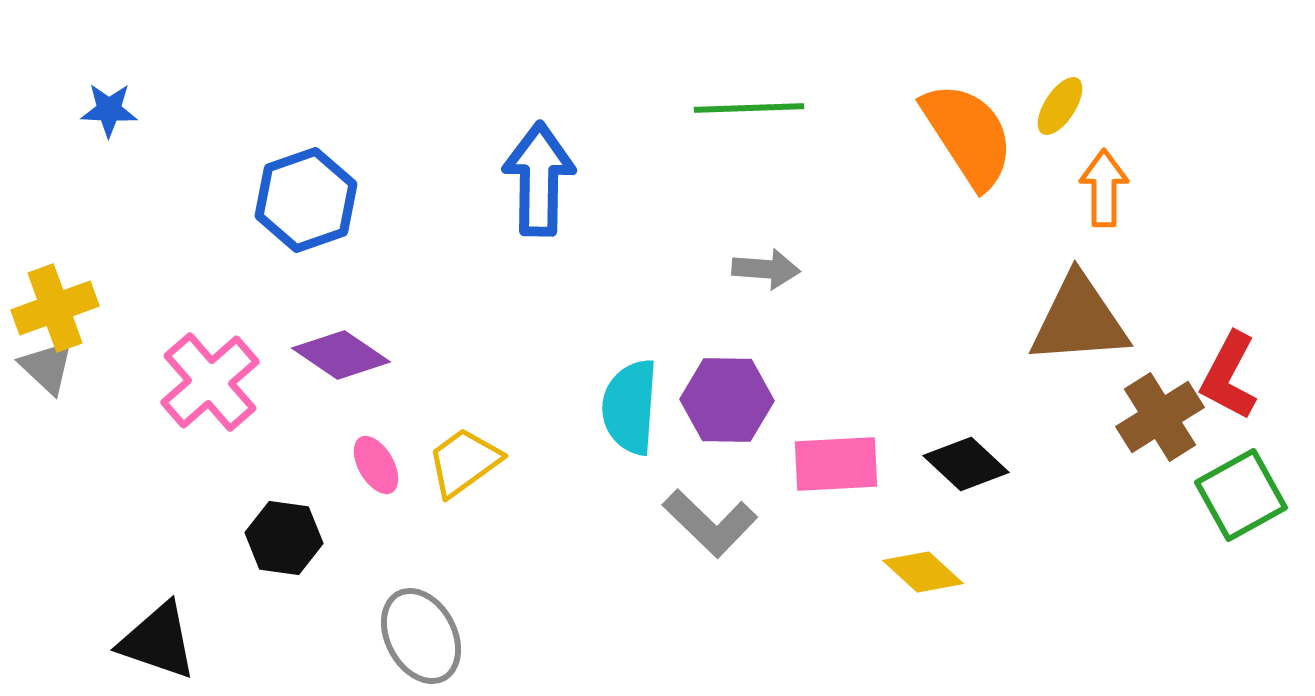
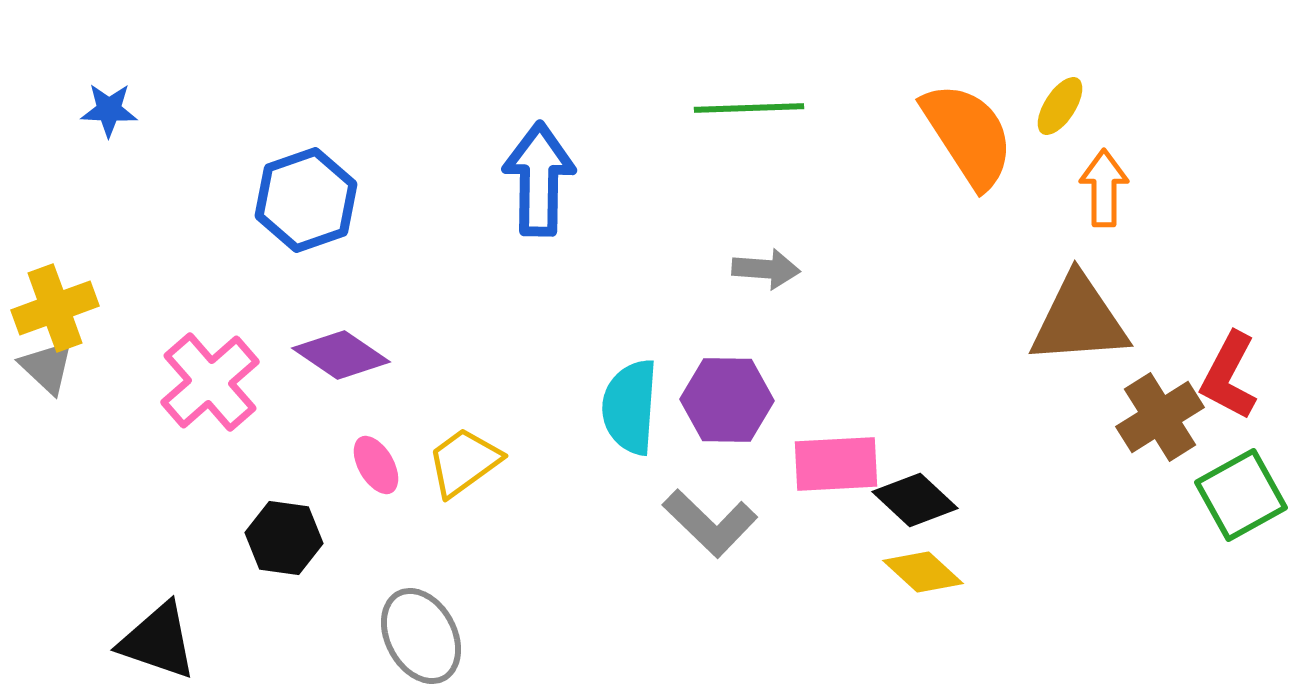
black diamond: moved 51 px left, 36 px down
